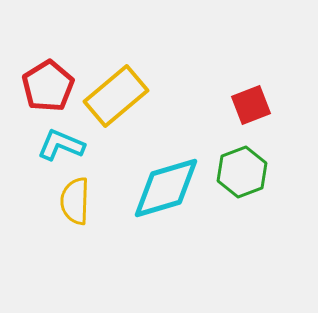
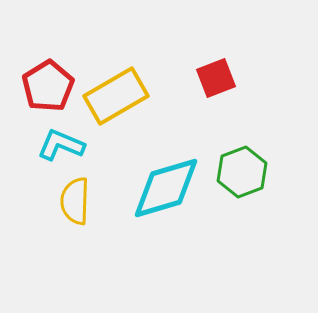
yellow rectangle: rotated 10 degrees clockwise
red square: moved 35 px left, 27 px up
